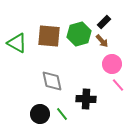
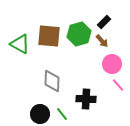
green triangle: moved 3 px right, 1 px down
gray diamond: rotated 15 degrees clockwise
